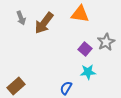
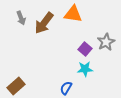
orange triangle: moved 7 px left
cyan star: moved 3 px left, 3 px up
